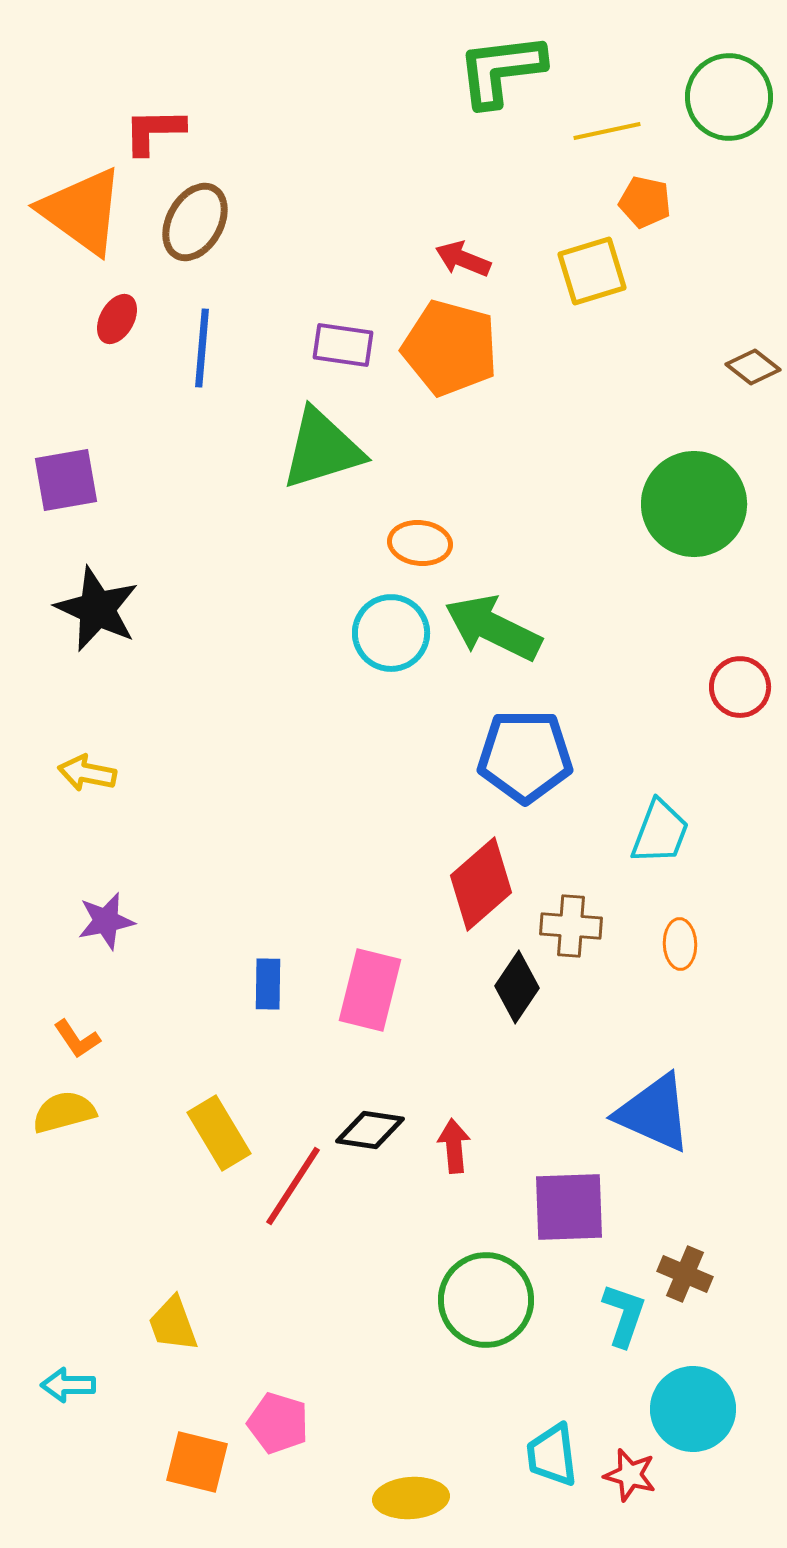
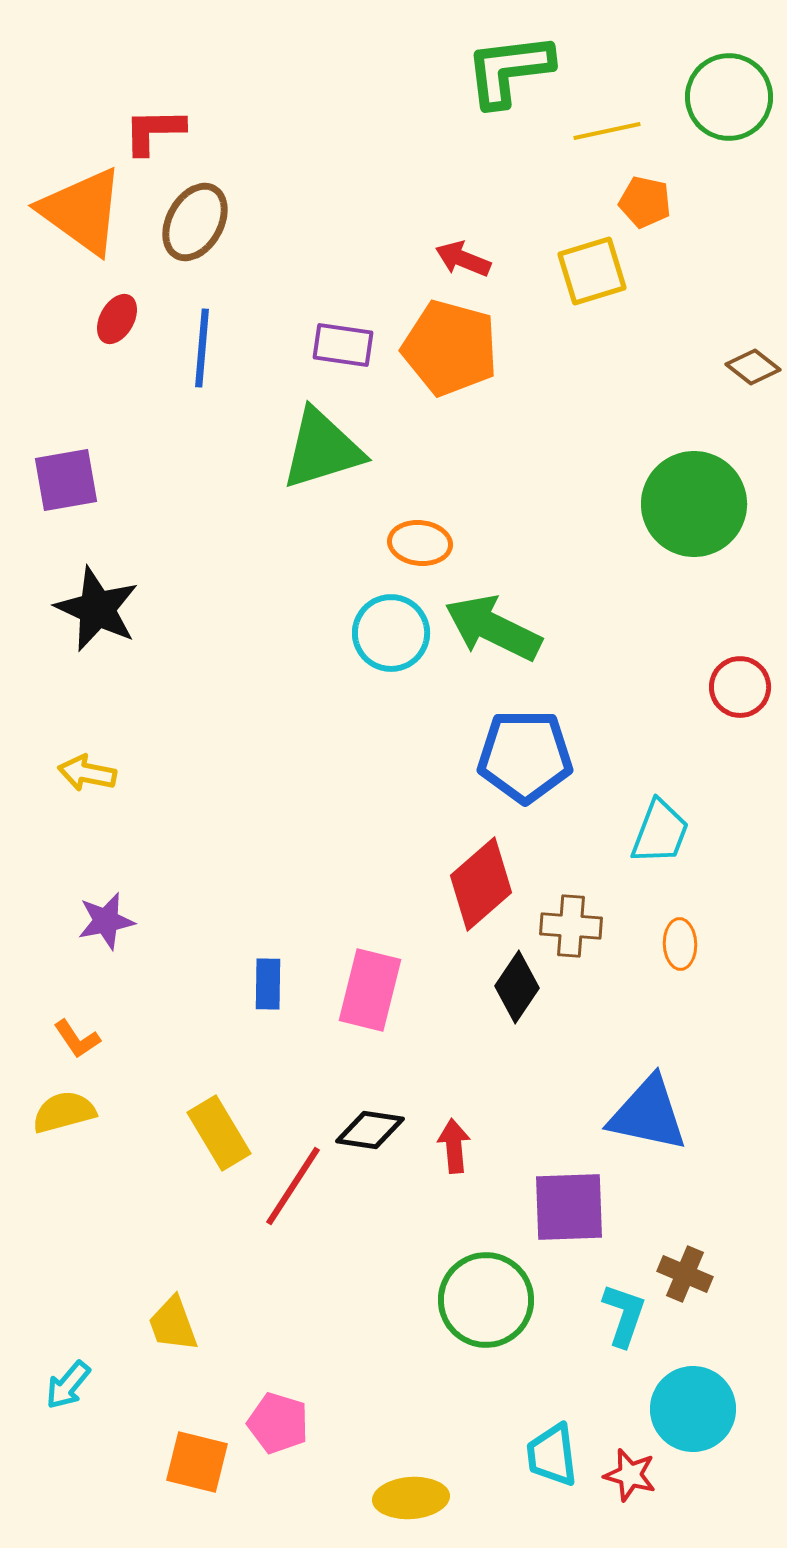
green L-shape at (501, 70): moved 8 px right
blue triangle at (654, 1113): moved 6 px left, 1 px down; rotated 12 degrees counterclockwise
cyan arrow at (68, 1385): rotated 50 degrees counterclockwise
